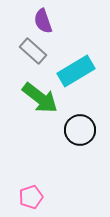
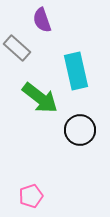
purple semicircle: moved 1 px left, 1 px up
gray rectangle: moved 16 px left, 3 px up
cyan rectangle: rotated 72 degrees counterclockwise
pink pentagon: moved 1 px up
